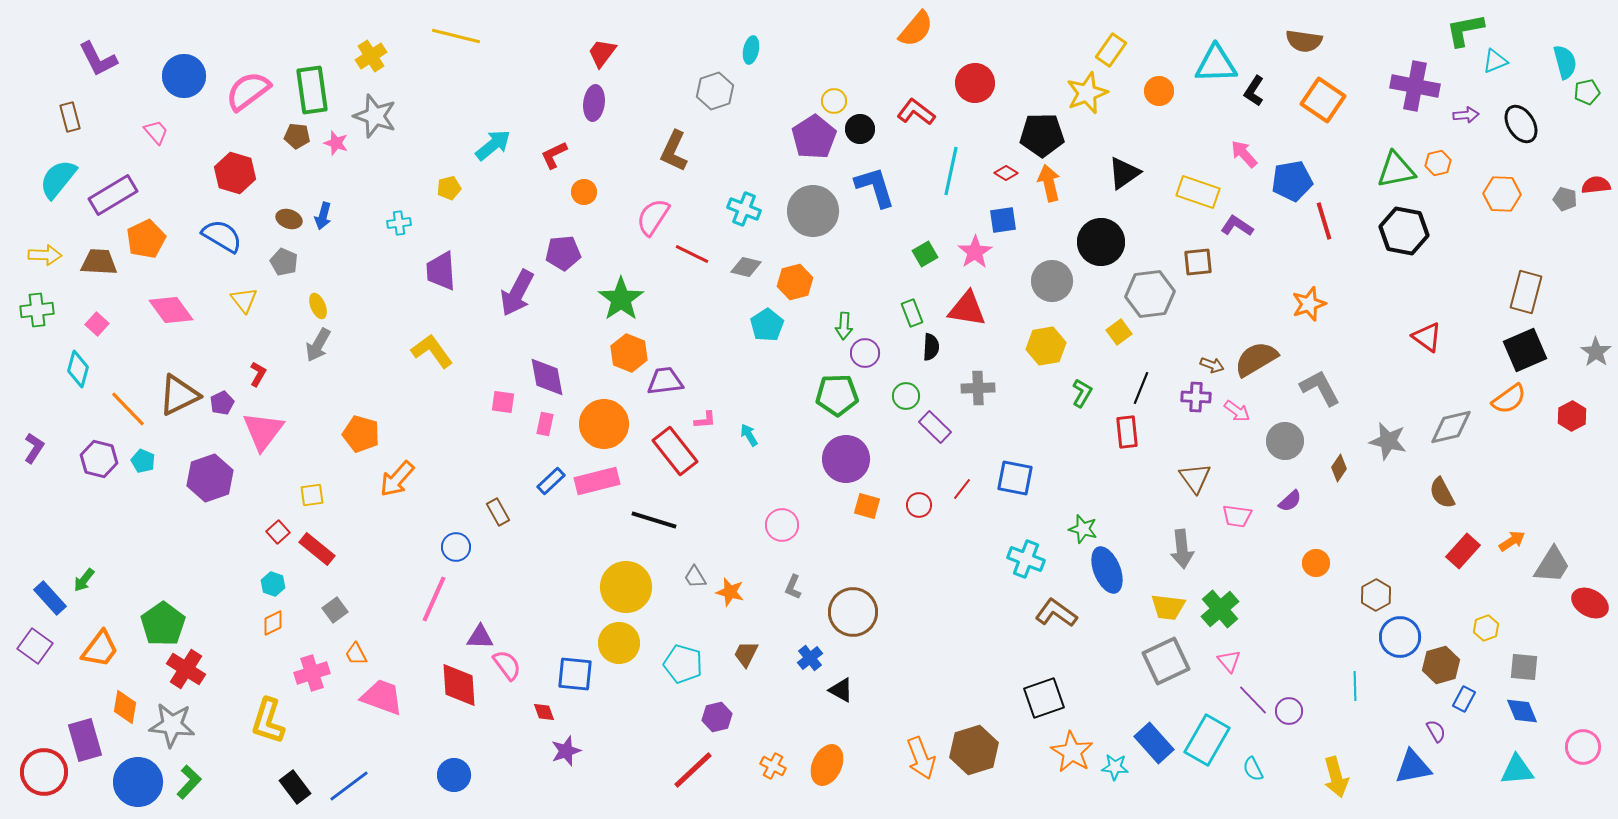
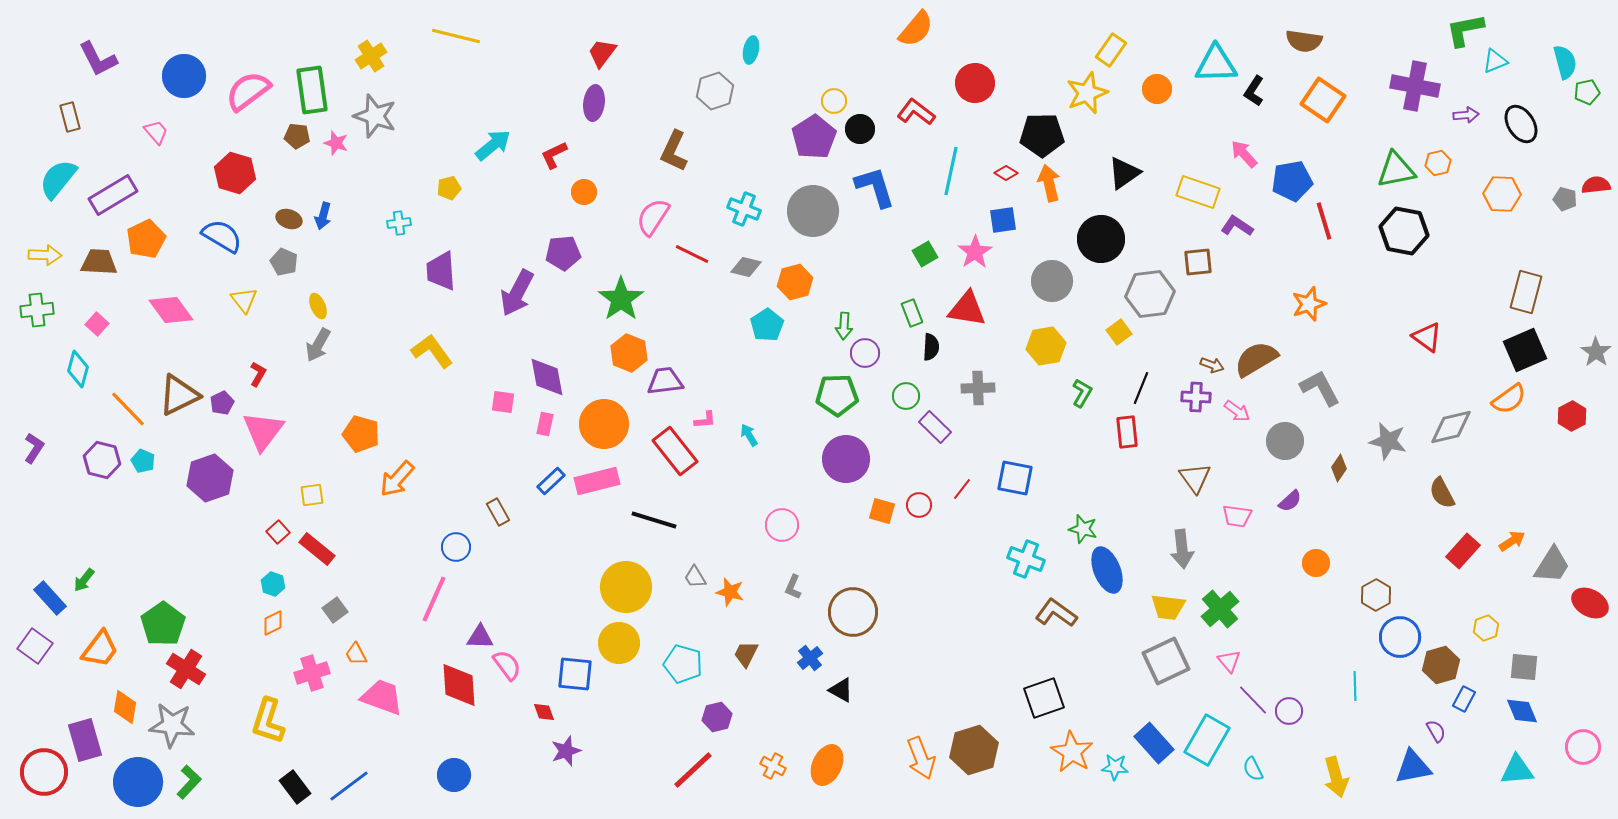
orange circle at (1159, 91): moved 2 px left, 2 px up
black circle at (1101, 242): moved 3 px up
purple hexagon at (99, 459): moved 3 px right, 1 px down
orange square at (867, 506): moved 15 px right, 5 px down
